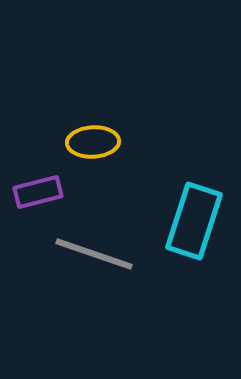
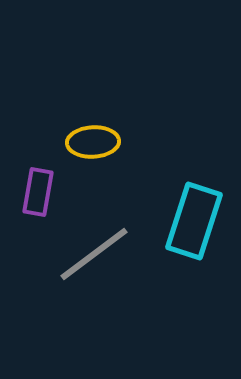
purple rectangle: rotated 66 degrees counterclockwise
gray line: rotated 56 degrees counterclockwise
